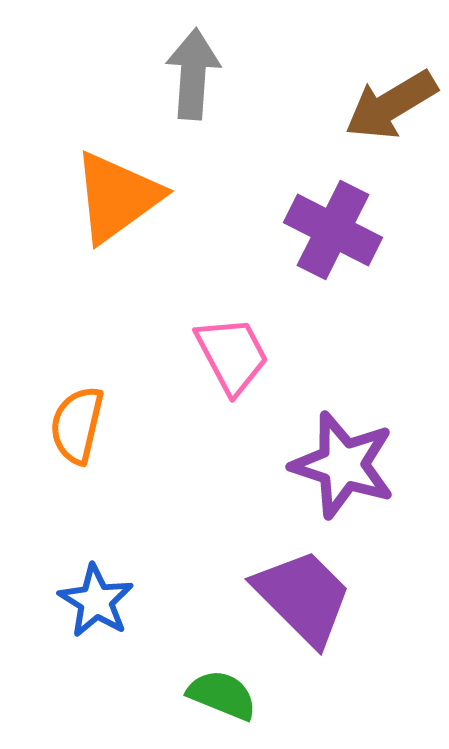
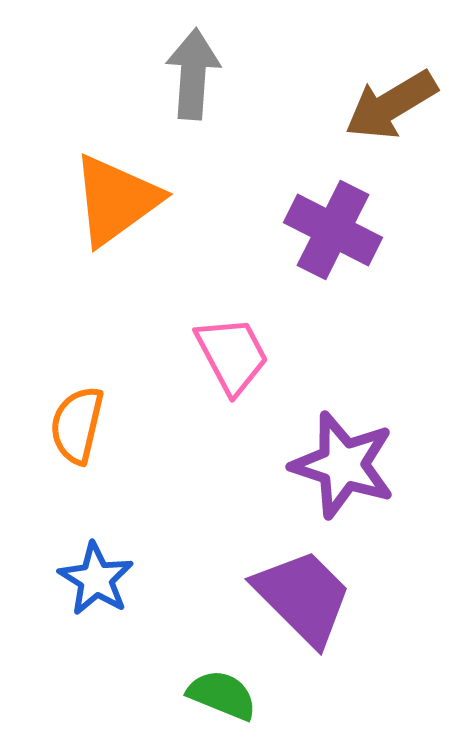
orange triangle: moved 1 px left, 3 px down
blue star: moved 22 px up
